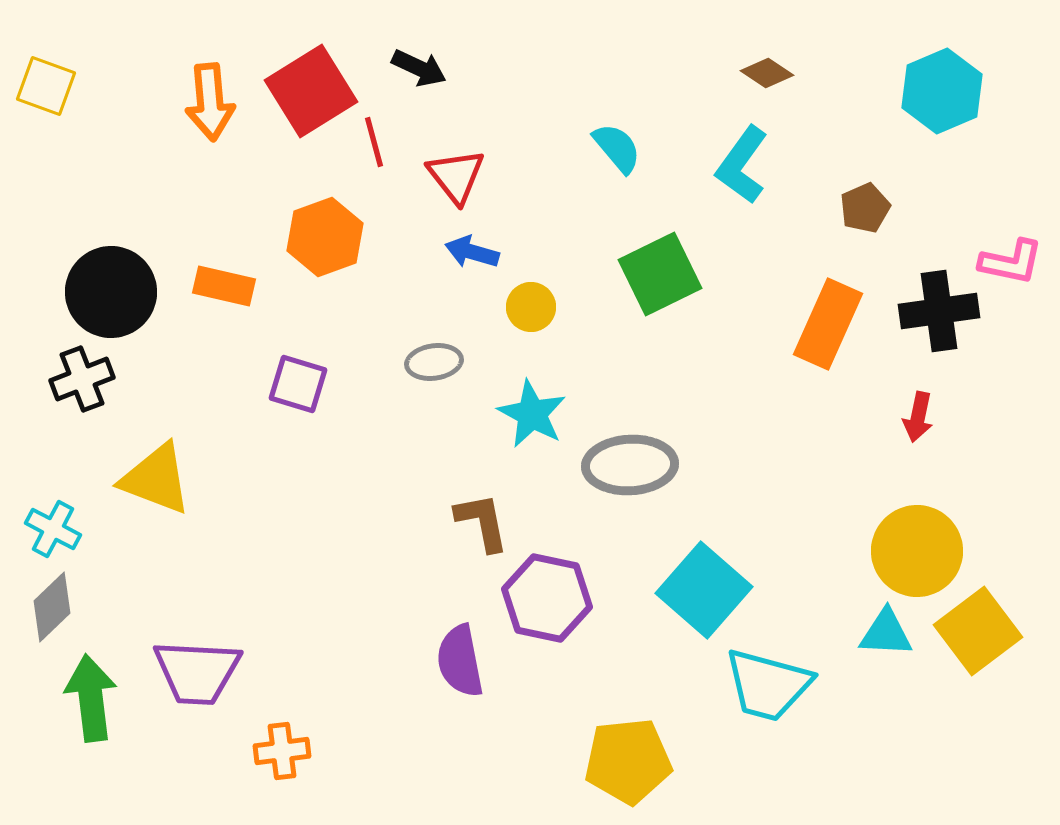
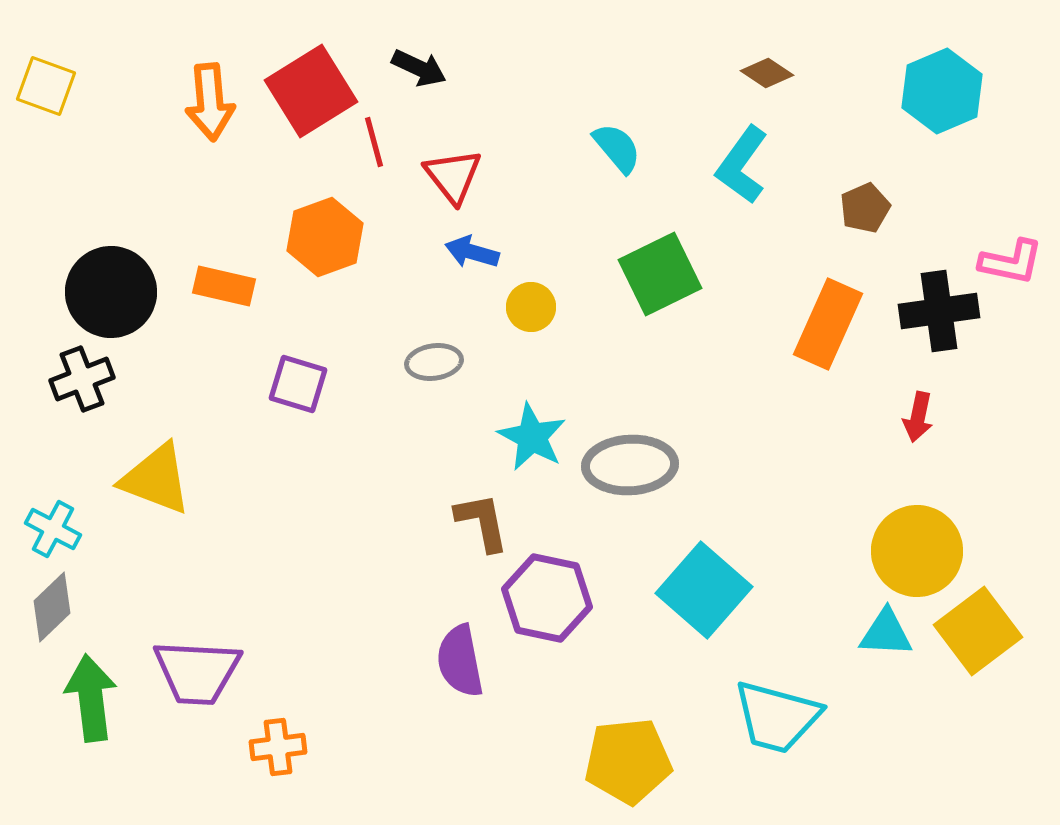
red triangle at (456, 176): moved 3 px left
cyan star at (532, 414): moved 23 px down
cyan trapezoid at (768, 685): moved 9 px right, 32 px down
orange cross at (282, 751): moved 4 px left, 4 px up
